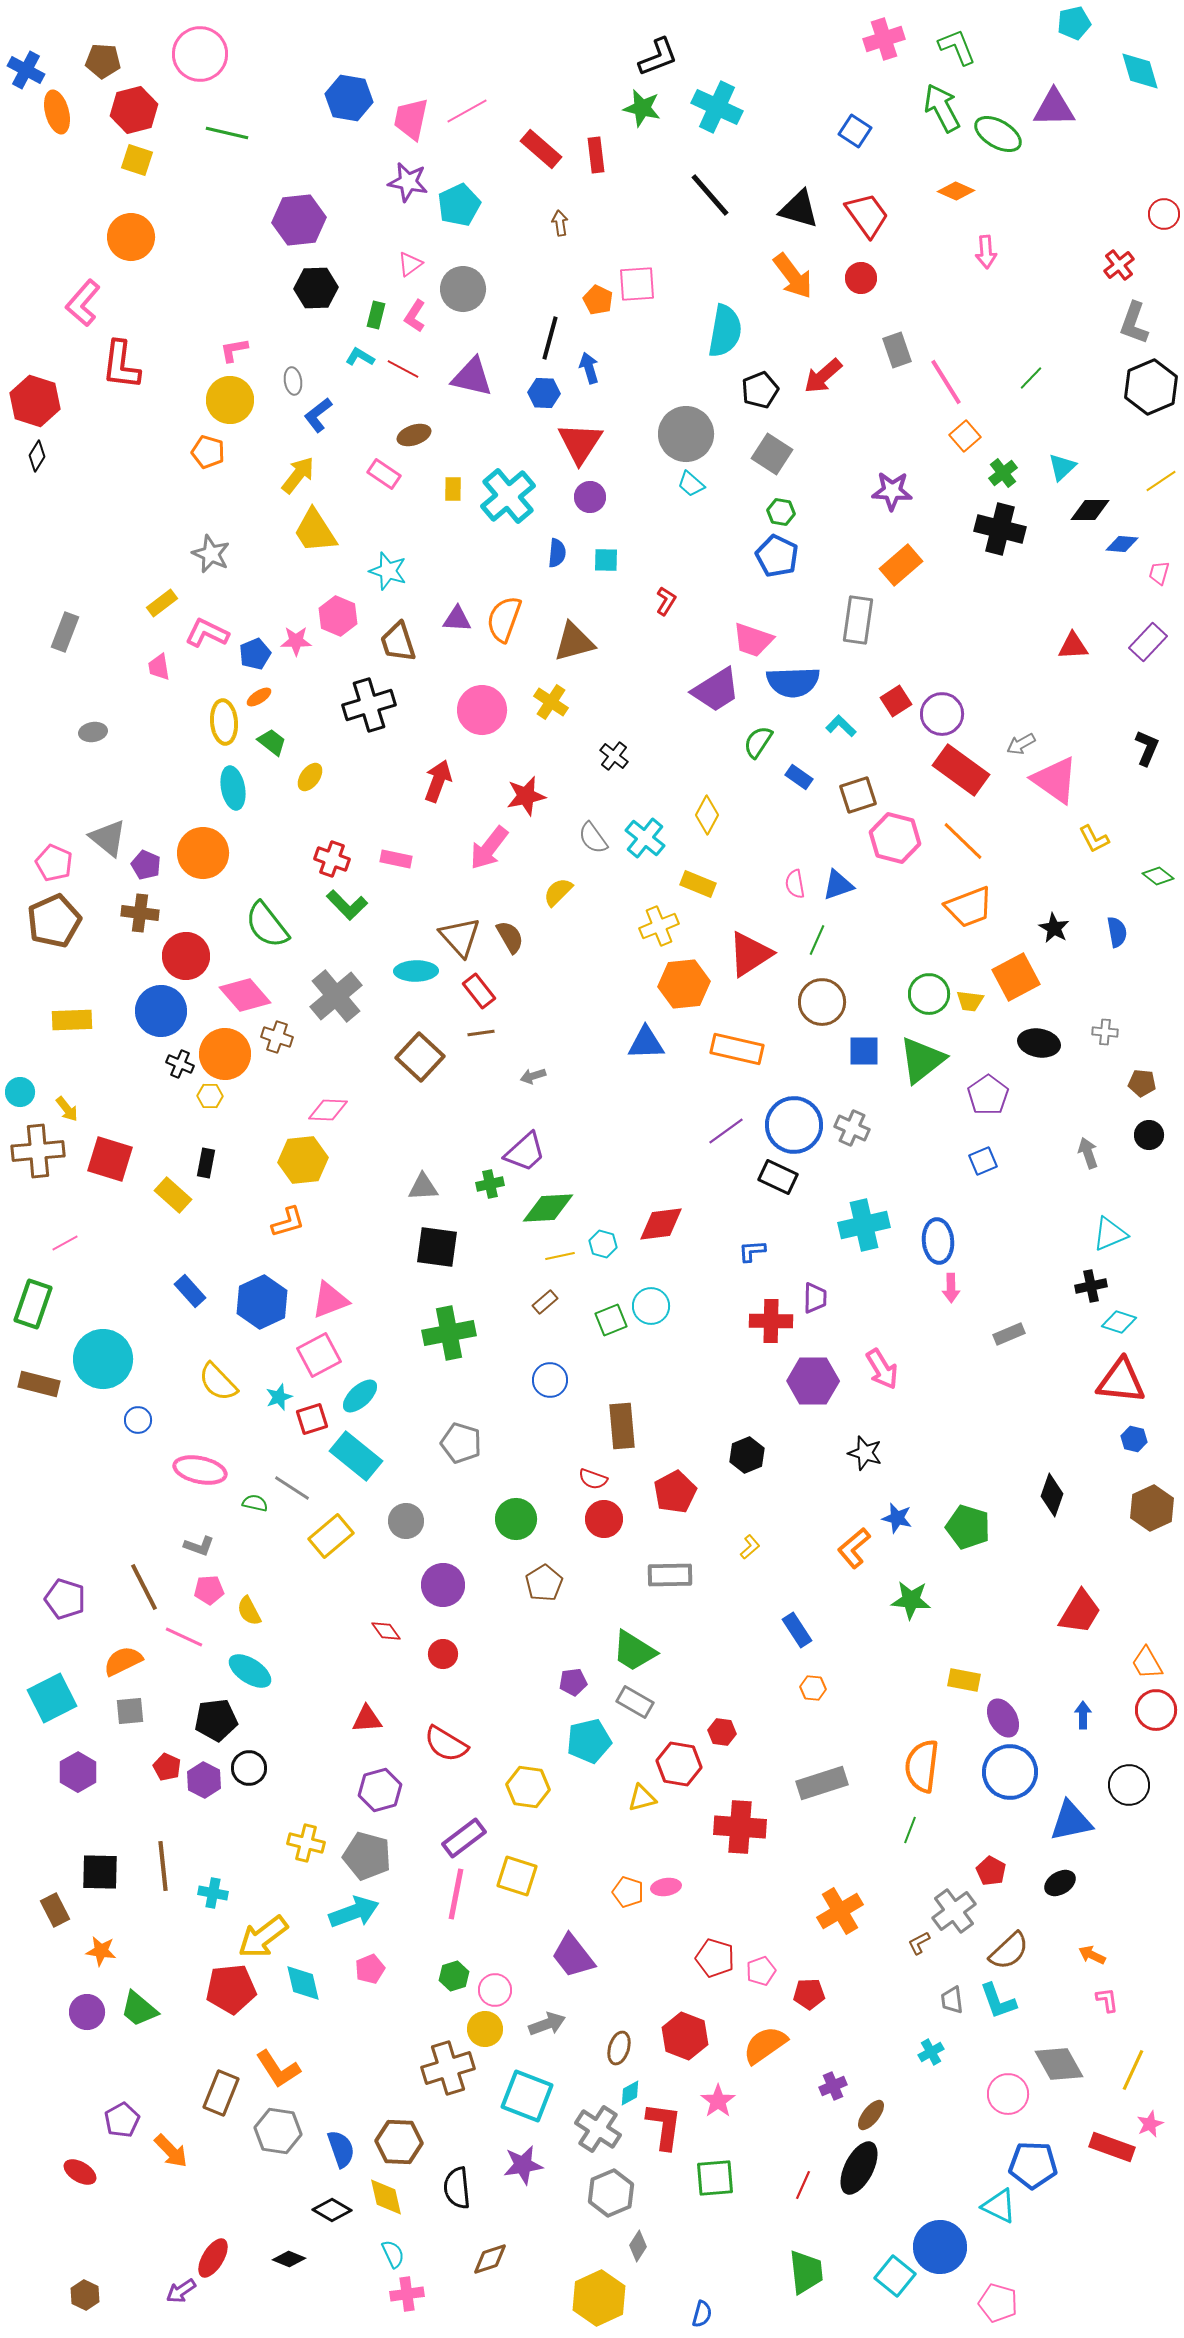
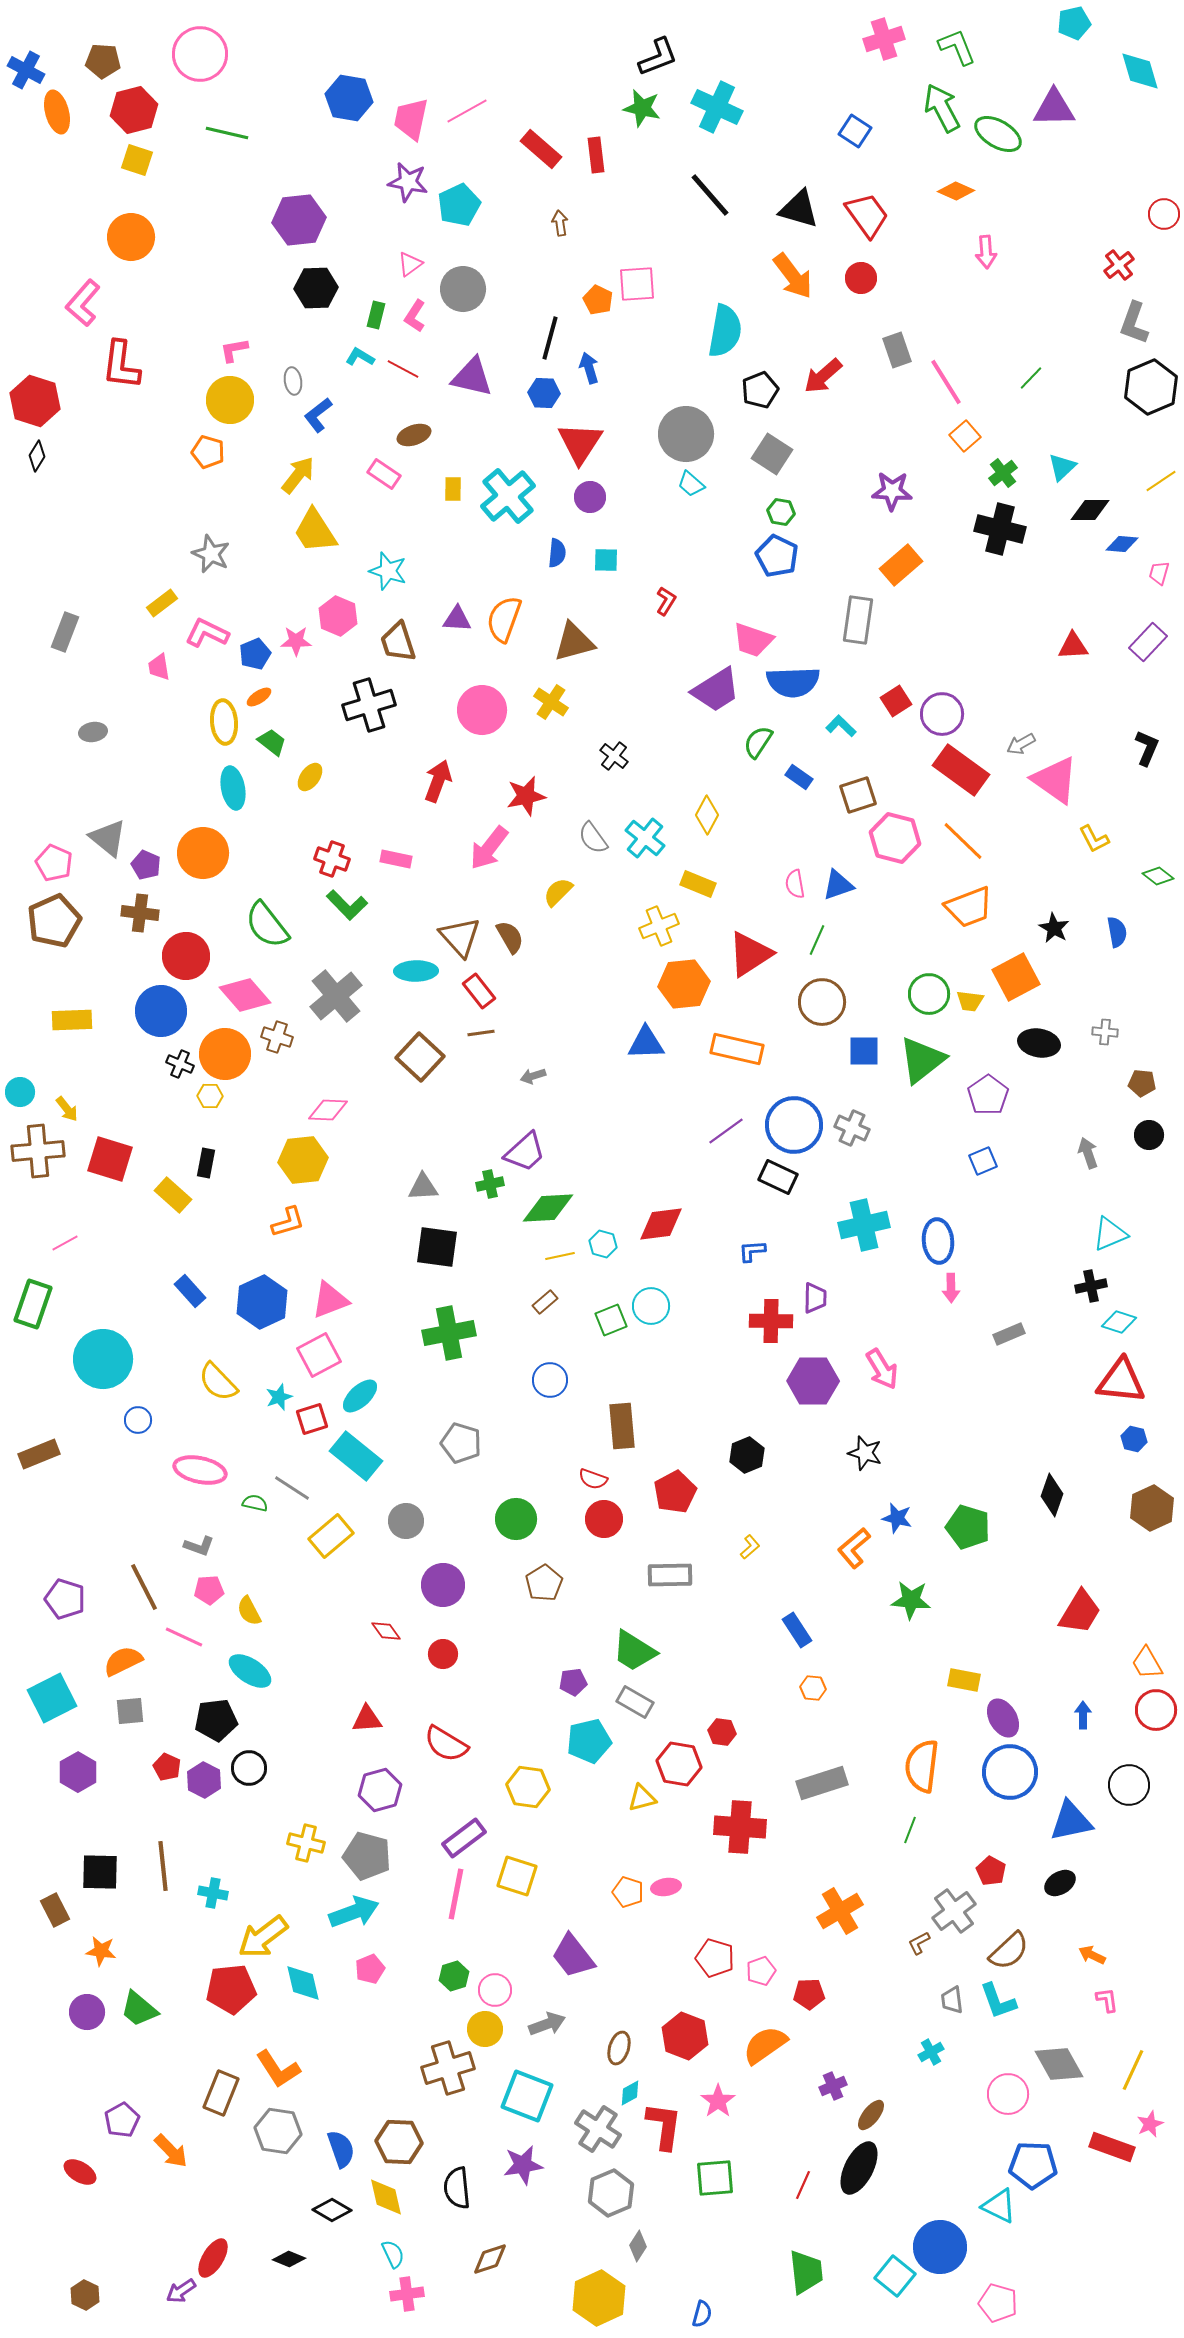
brown rectangle at (39, 1384): moved 70 px down; rotated 36 degrees counterclockwise
